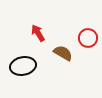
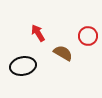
red circle: moved 2 px up
